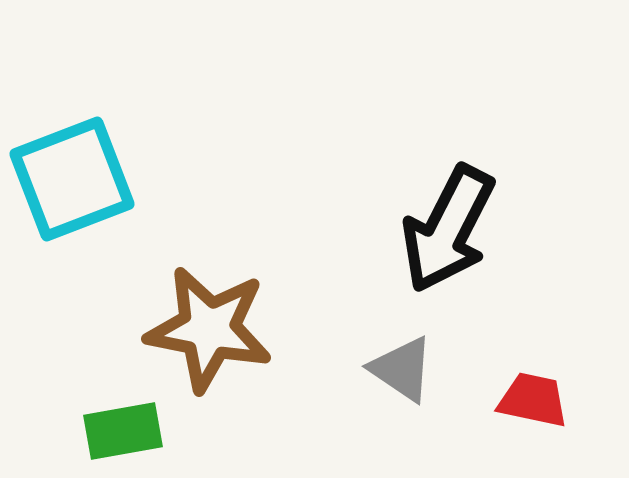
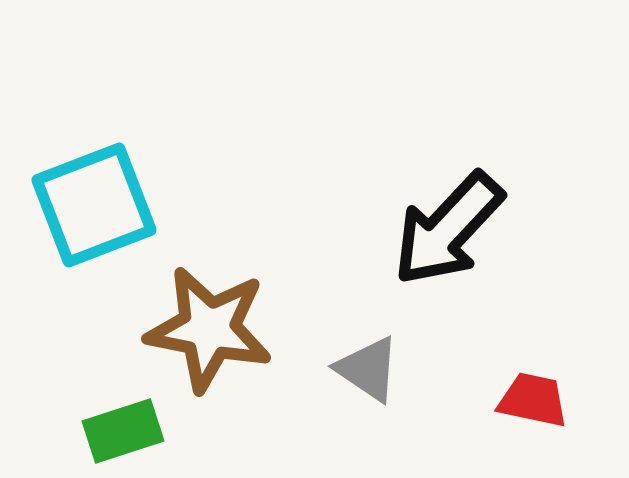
cyan square: moved 22 px right, 26 px down
black arrow: rotated 16 degrees clockwise
gray triangle: moved 34 px left
green rectangle: rotated 8 degrees counterclockwise
